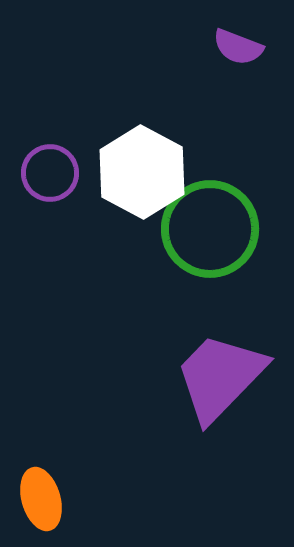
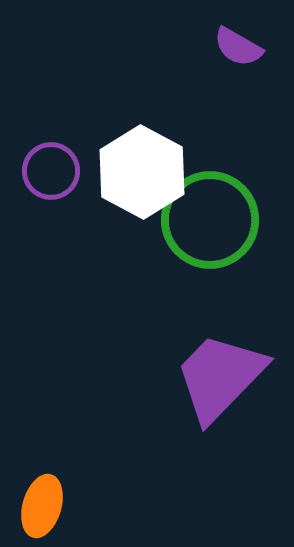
purple semicircle: rotated 9 degrees clockwise
purple circle: moved 1 px right, 2 px up
green circle: moved 9 px up
orange ellipse: moved 1 px right, 7 px down; rotated 32 degrees clockwise
